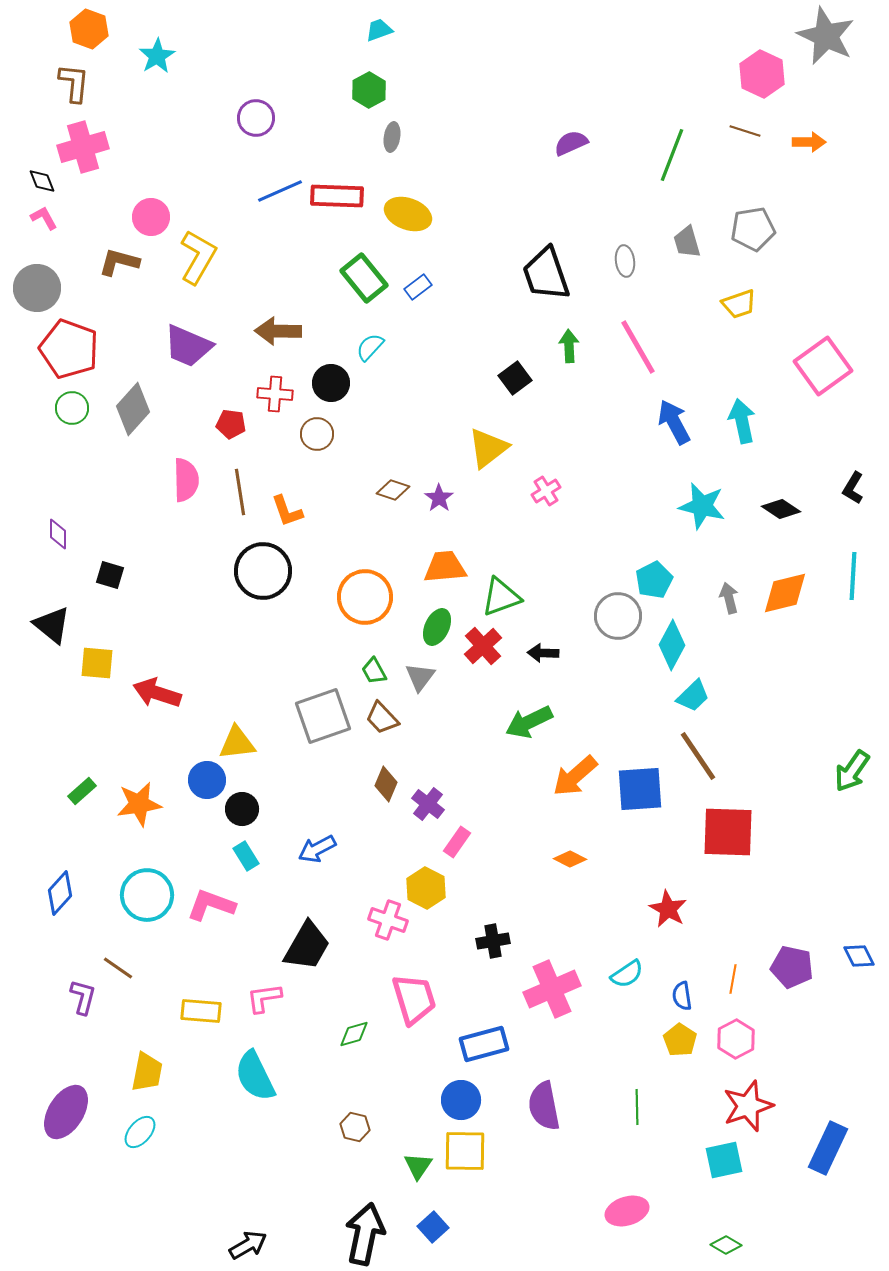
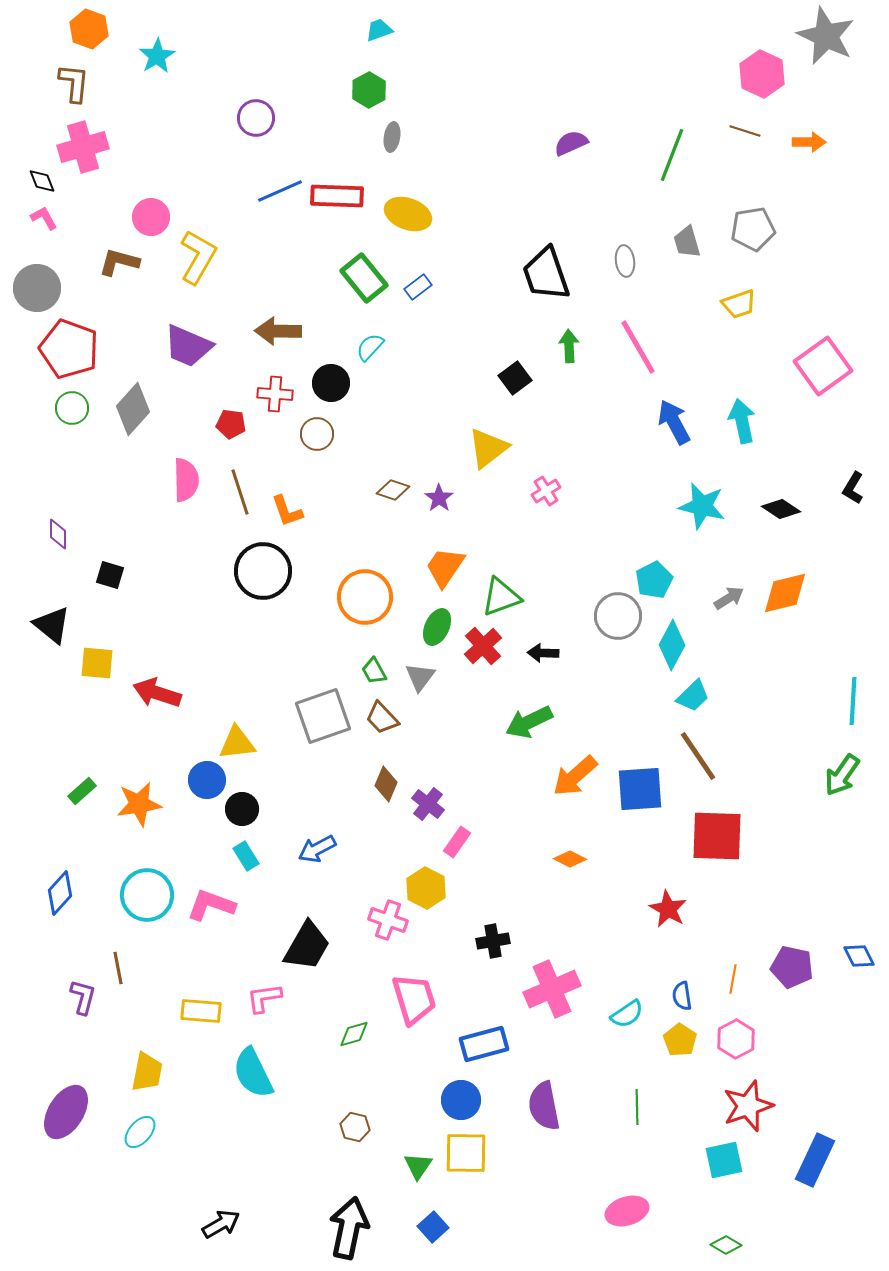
brown line at (240, 492): rotated 9 degrees counterclockwise
orange trapezoid at (445, 567): rotated 51 degrees counterclockwise
cyan line at (853, 576): moved 125 px down
gray arrow at (729, 598): rotated 72 degrees clockwise
green arrow at (852, 771): moved 10 px left, 4 px down
red square at (728, 832): moved 11 px left, 4 px down
brown line at (118, 968): rotated 44 degrees clockwise
cyan semicircle at (627, 974): moved 40 px down
cyan semicircle at (255, 1076): moved 2 px left, 3 px up
blue rectangle at (828, 1148): moved 13 px left, 12 px down
yellow square at (465, 1151): moved 1 px right, 2 px down
black arrow at (365, 1234): moved 16 px left, 6 px up
black arrow at (248, 1245): moved 27 px left, 21 px up
